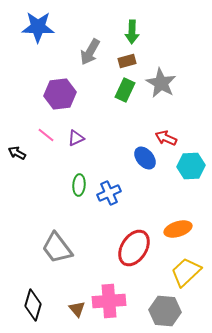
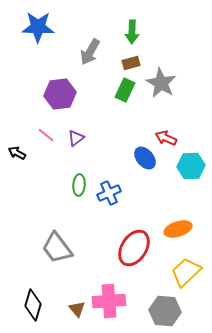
brown rectangle: moved 4 px right, 2 px down
purple triangle: rotated 12 degrees counterclockwise
